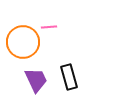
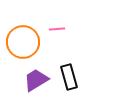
pink line: moved 8 px right, 2 px down
purple trapezoid: rotated 96 degrees counterclockwise
